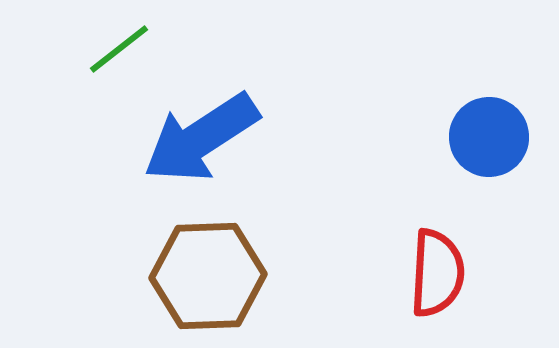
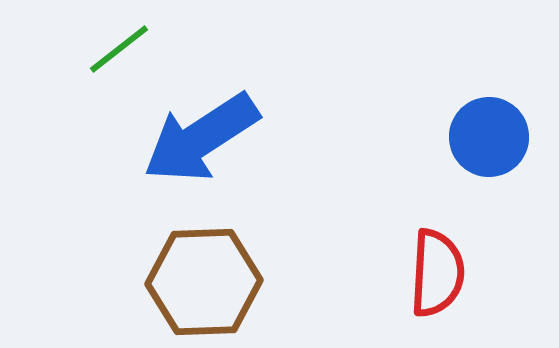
brown hexagon: moved 4 px left, 6 px down
